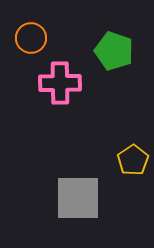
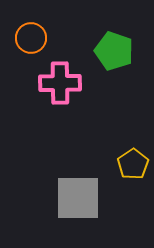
yellow pentagon: moved 4 px down
